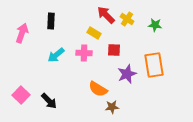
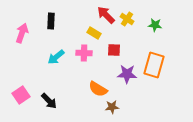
cyan arrow: moved 2 px down
orange rectangle: rotated 25 degrees clockwise
purple star: rotated 24 degrees clockwise
pink square: rotated 12 degrees clockwise
